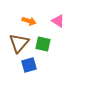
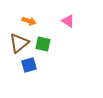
pink triangle: moved 10 px right
brown triangle: rotated 10 degrees clockwise
